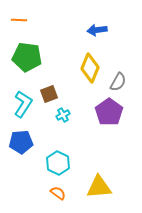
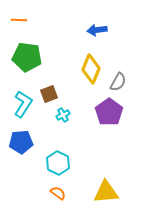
yellow diamond: moved 1 px right, 1 px down
yellow triangle: moved 7 px right, 5 px down
